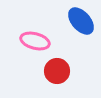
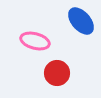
red circle: moved 2 px down
